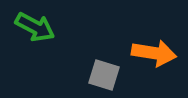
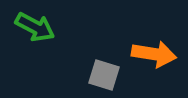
orange arrow: moved 1 px down
